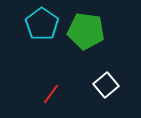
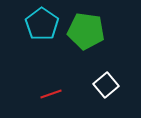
red line: rotated 35 degrees clockwise
